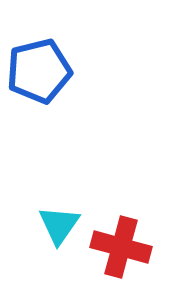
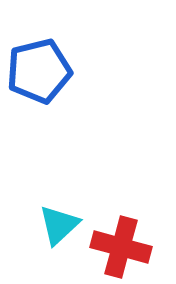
cyan triangle: rotated 12 degrees clockwise
